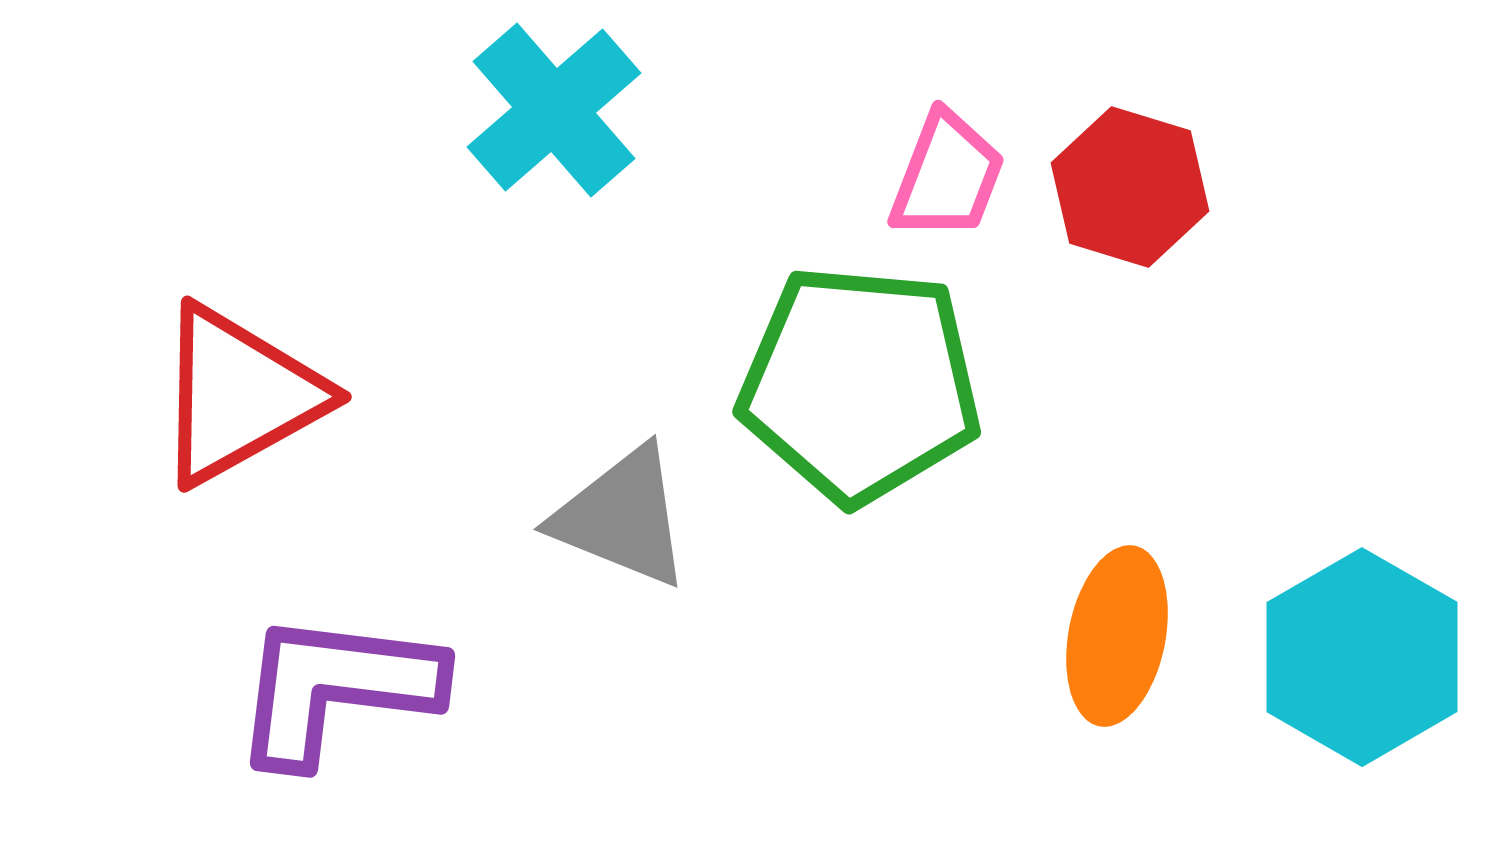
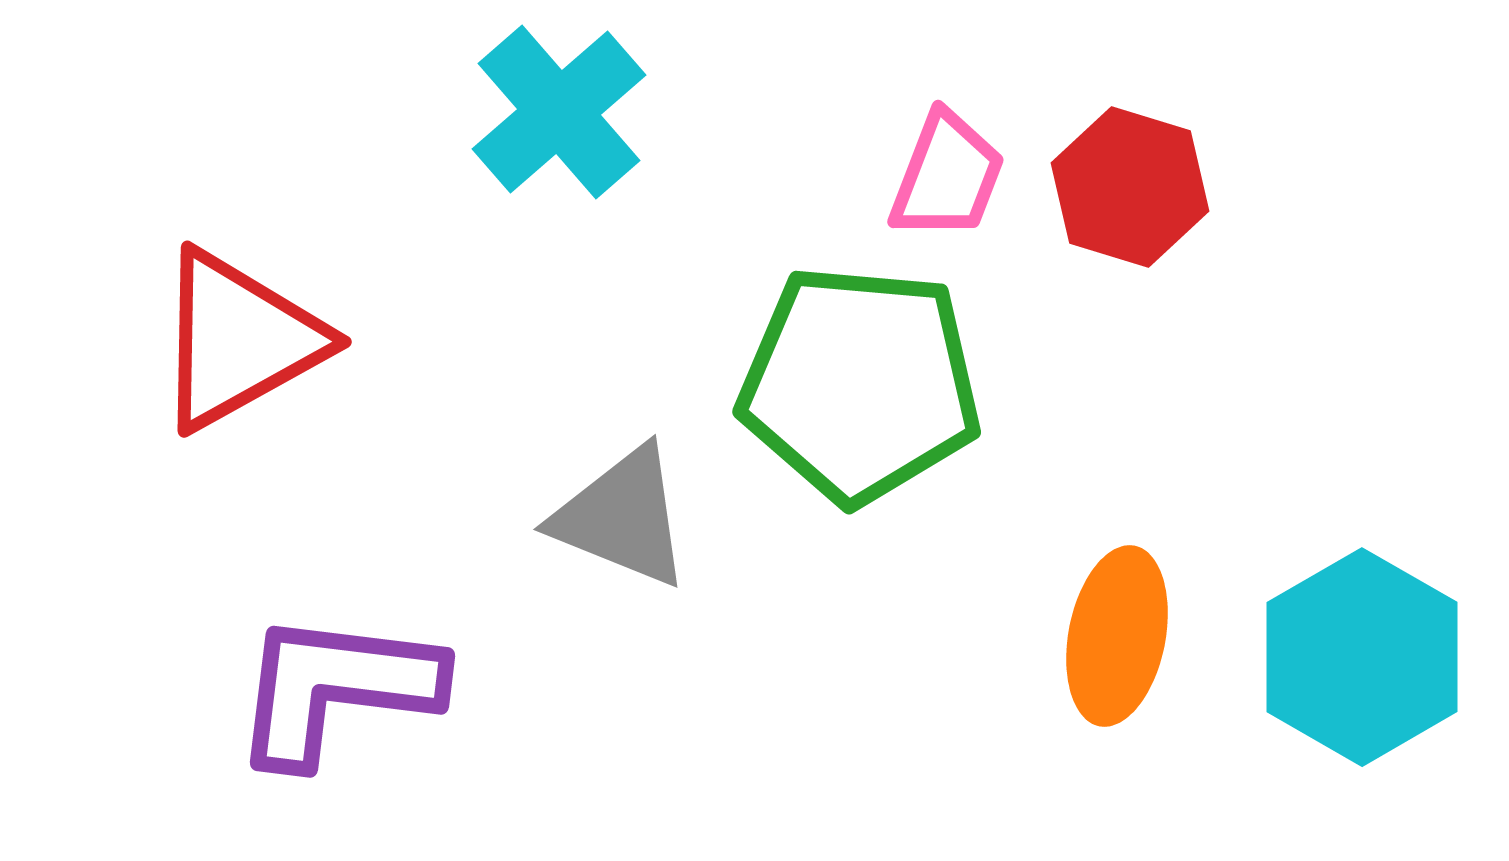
cyan cross: moved 5 px right, 2 px down
red triangle: moved 55 px up
